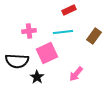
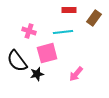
red rectangle: rotated 24 degrees clockwise
pink cross: rotated 24 degrees clockwise
brown rectangle: moved 18 px up
pink square: rotated 10 degrees clockwise
black semicircle: rotated 50 degrees clockwise
black star: moved 3 px up; rotated 24 degrees clockwise
